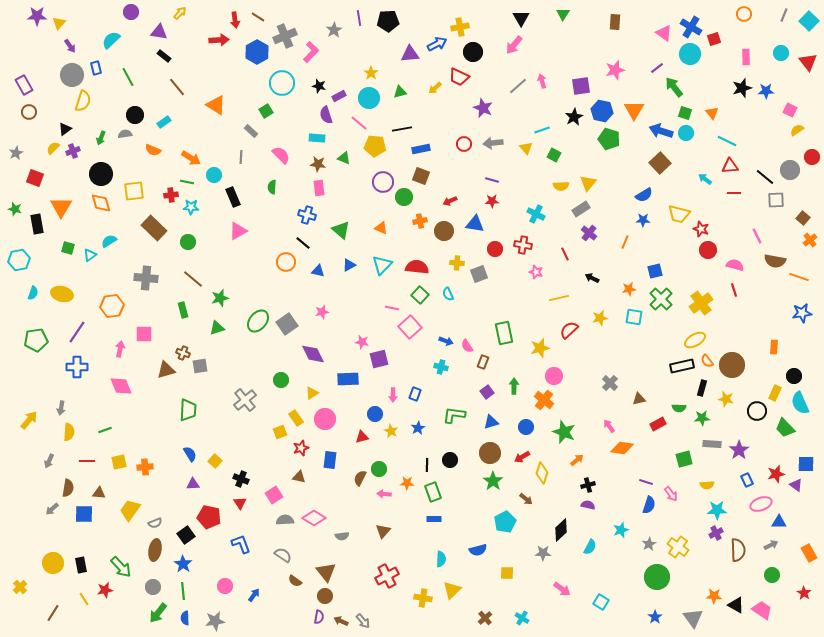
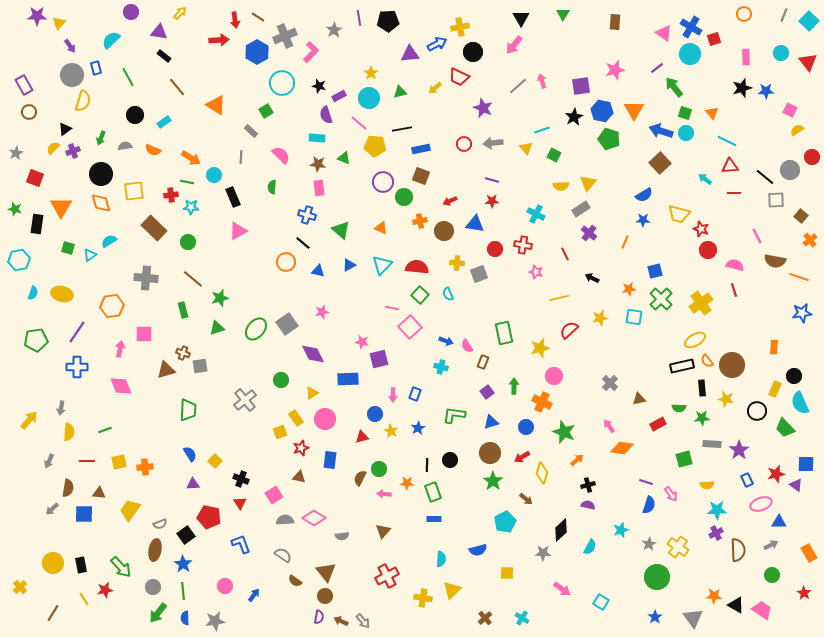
gray semicircle at (125, 134): moved 12 px down
brown square at (803, 218): moved 2 px left, 2 px up
black rectangle at (37, 224): rotated 18 degrees clockwise
green ellipse at (258, 321): moved 2 px left, 8 px down
black rectangle at (702, 388): rotated 21 degrees counterclockwise
yellow rectangle at (775, 393): moved 4 px up
orange cross at (544, 400): moved 2 px left, 2 px down; rotated 12 degrees counterclockwise
gray semicircle at (155, 523): moved 5 px right, 1 px down
